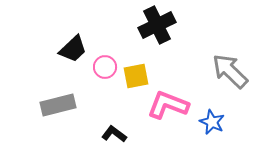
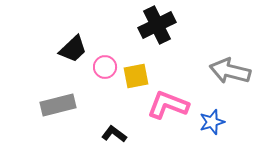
gray arrow: rotated 30 degrees counterclockwise
blue star: rotated 30 degrees clockwise
